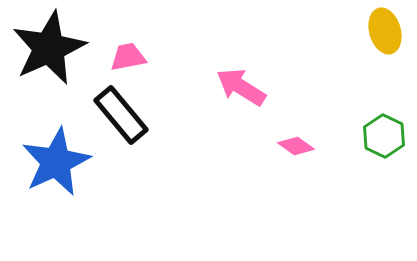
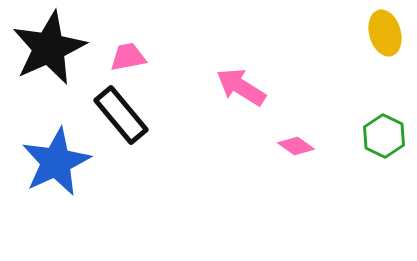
yellow ellipse: moved 2 px down
